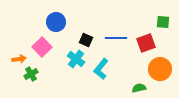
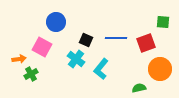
pink square: rotated 18 degrees counterclockwise
